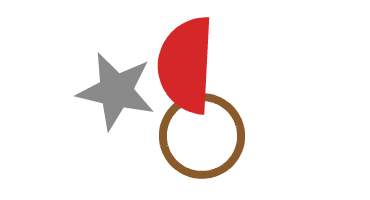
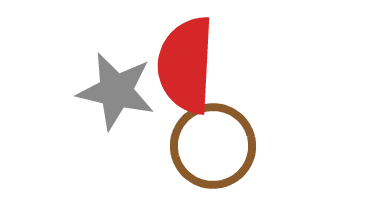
brown circle: moved 11 px right, 10 px down
